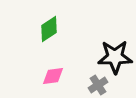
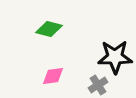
green diamond: rotated 48 degrees clockwise
